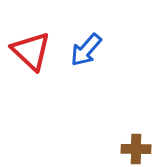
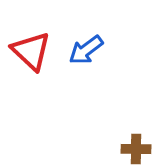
blue arrow: rotated 12 degrees clockwise
